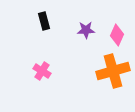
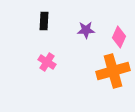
black rectangle: rotated 18 degrees clockwise
pink diamond: moved 2 px right, 2 px down
pink cross: moved 5 px right, 9 px up
